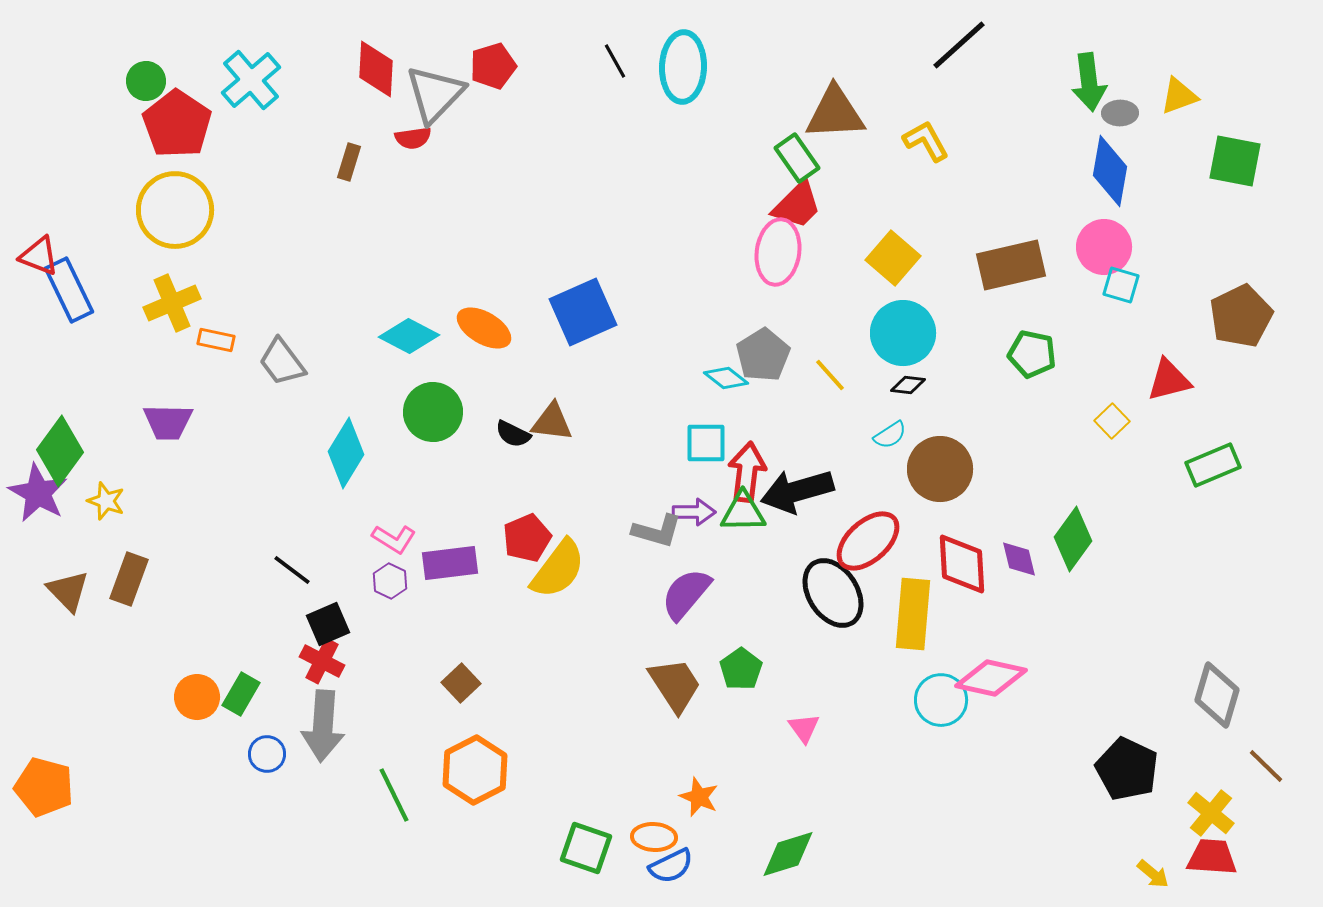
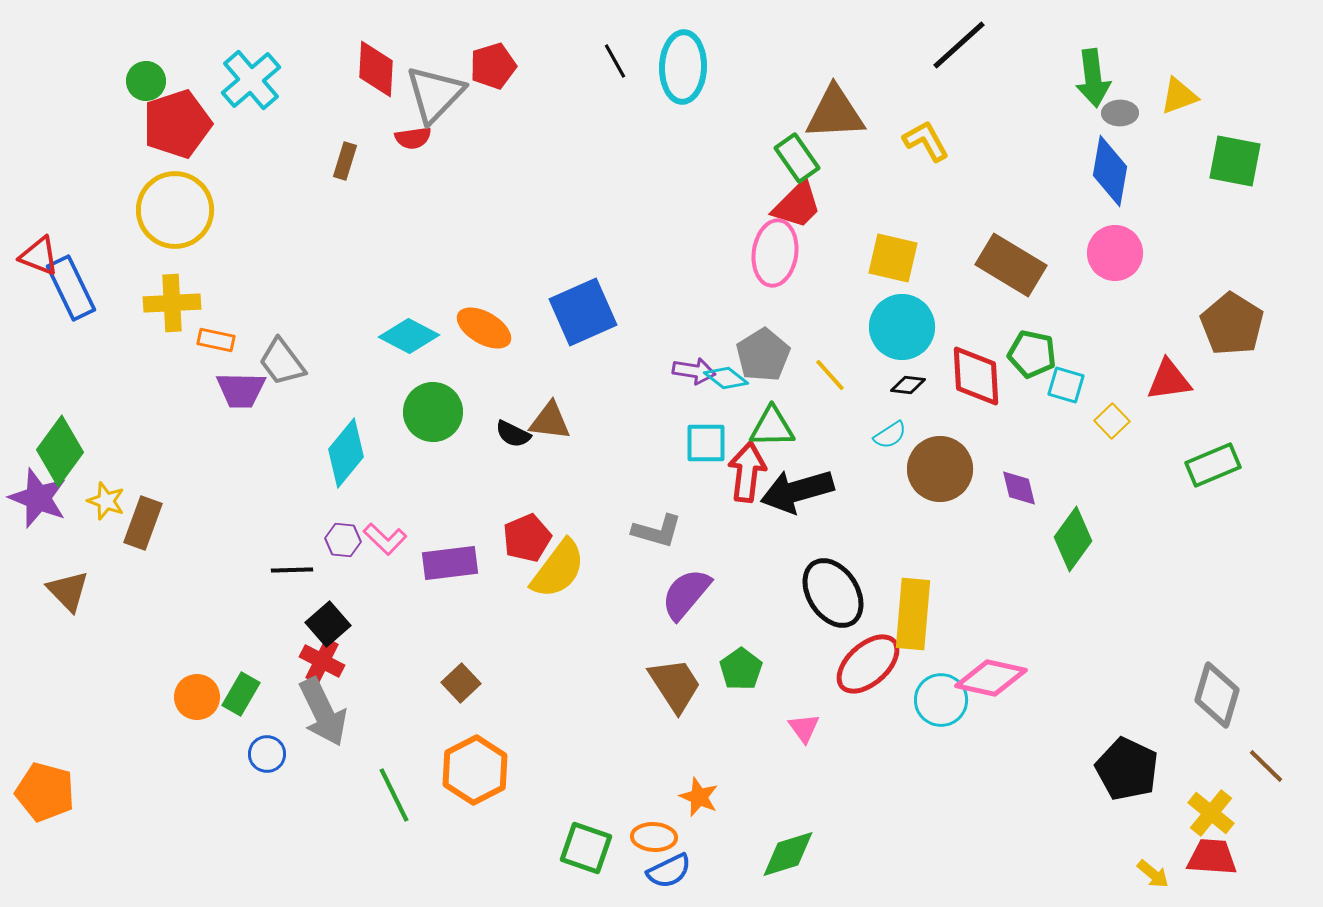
green arrow at (1089, 82): moved 4 px right, 4 px up
red pentagon at (177, 124): rotated 20 degrees clockwise
brown rectangle at (349, 162): moved 4 px left, 1 px up
pink circle at (1104, 247): moved 11 px right, 6 px down
pink ellipse at (778, 252): moved 3 px left, 1 px down
yellow square at (893, 258): rotated 28 degrees counterclockwise
brown rectangle at (1011, 265): rotated 44 degrees clockwise
cyan square at (1121, 285): moved 55 px left, 100 px down
blue rectangle at (69, 290): moved 2 px right, 2 px up
yellow cross at (172, 303): rotated 20 degrees clockwise
brown pentagon at (1241, 316): moved 9 px left, 8 px down; rotated 14 degrees counterclockwise
cyan circle at (903, 333): moved 1 px left, 6 px up
red triangle at (1169, 380): rotated 6 degrees clockwise
purple trapezoid at (168, 422): moved 73 px right, 32 px up
brown triangle at (552, 422): moved 2 px left, 1 px up
cyan diamond at (346, 453): rotated 8 degrees clockwise
purple star at (38, 493): moved 5 px down; rotated 8 degrees counterclockwise
purple arrow at (694, 512): moved 141 px up; rotated 9 degrees clockwise
green triangle at (743, 512): moved 29 px right, 85 px up
pink L-shape at (394, 539): moved 9 px left; rotated 12 degrees clockwise
red ellipse at (868, 541): moved 123 px down
purple diamond at (1019, 559): moved 71 px up
red diamond at (962, 564): moved 14 px right, 188 px up
black line at (292, 570): rotated 39 degrees counterclockwise
brown rectangle at (129, 579): moved 14 px right, 56 px up
purple hexagon at (390, 581): moved 47 px left, 41 px up; rotated 20 degrees counterclockwise
black square at (328, 624): rotated 18 degrees counterclockwise
gray arrow at (323, 726): moved 14 px up; rotated 30 degrees counterclockwise
orange pentagon at (44, 787): moved 1 px right, 5 px down
blue semicircle at (671, 866): moved 2 px left, 5 px down
